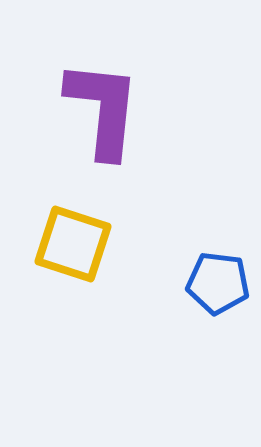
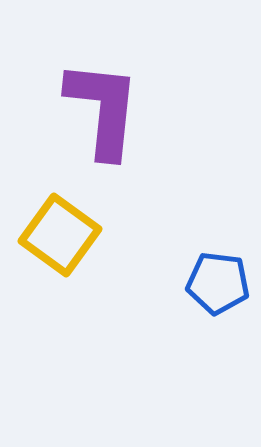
yellow square: moved 13 px left, 9 px up; rotated 18 degrees clockwise
